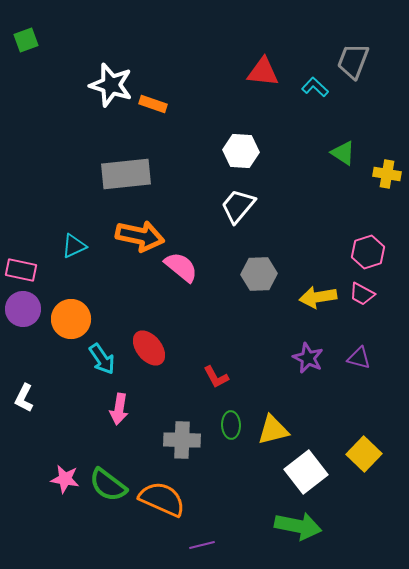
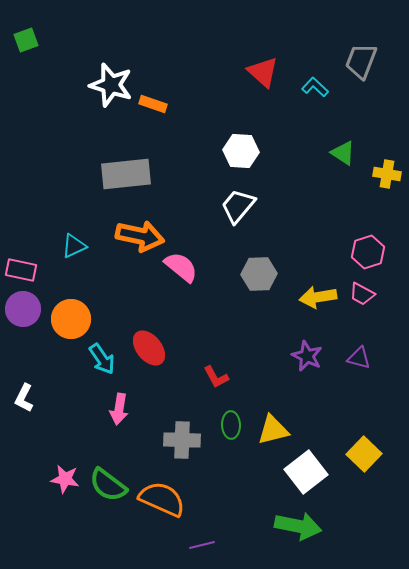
gray trapezoid: moved 8 px right
red triangle: rotated 36 degrees clockwise
purple star: moved 1 px left, 2 px up
